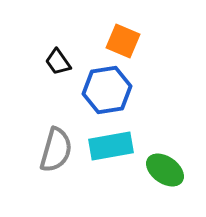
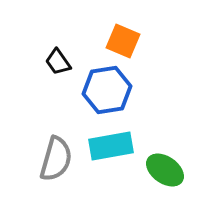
gray semicircle: moved 9 px down
